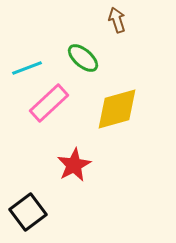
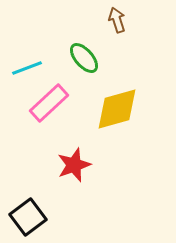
green ellipse: moved 1 px right; rotated 8 degrees clockwise
red star: rotated 8 degrees clockwise
black square: moved 5 px down
